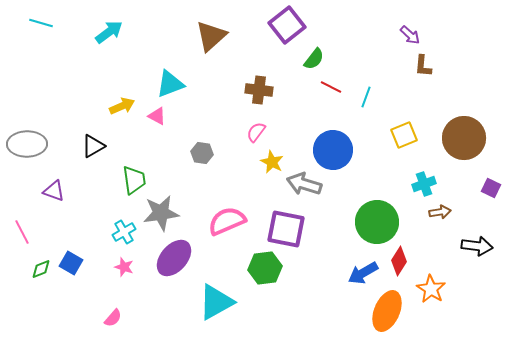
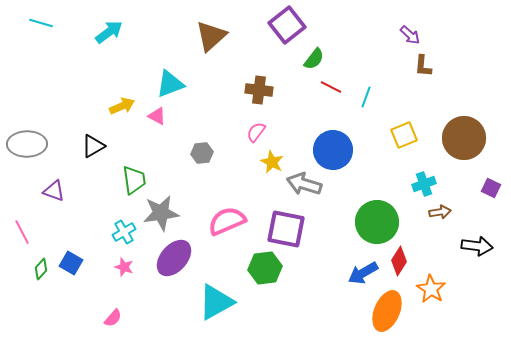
gray hexagon at (202, 153): rotated 15 degrees counterclockwise
green diamond at (41, 269): rotated 25 degrees counterclockwise
